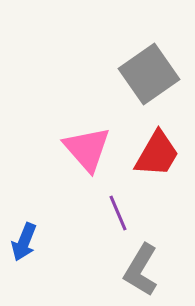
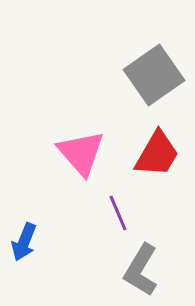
gray square: moved 5 px right, 1 px down
pink triangle: moved 6 px left, 4 px down
